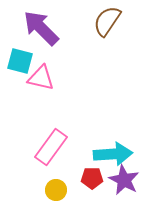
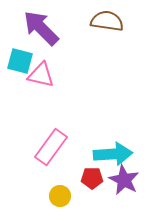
brown semicircle: rotated 64 degrees clockwise
pink triangle: moved 3 px up
yellow circle: moved 4 px right, 6 px down
